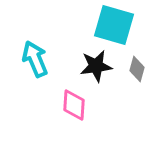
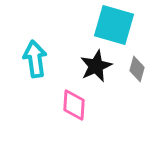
cyan arrow: rotated 15 degrees clockwise
black star: rotated 16 degrees counterclockwise
